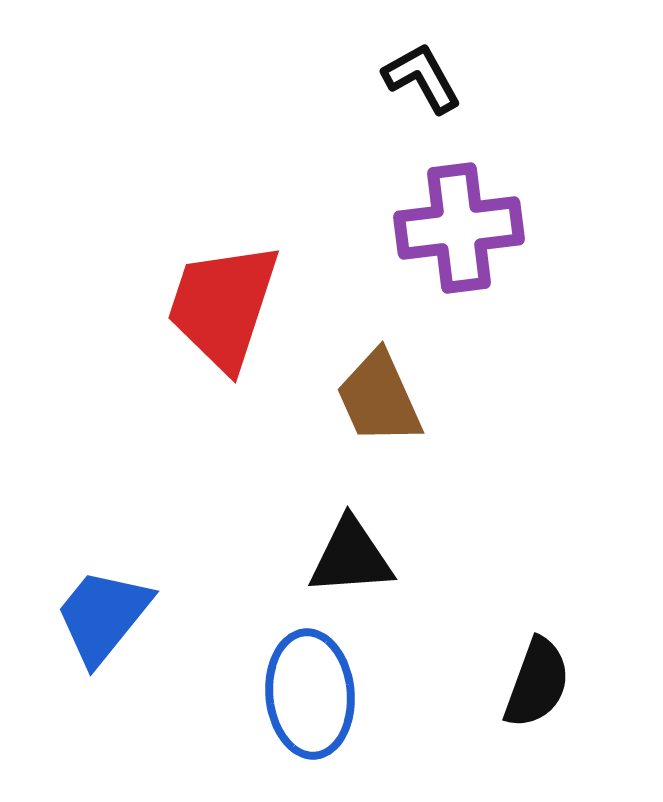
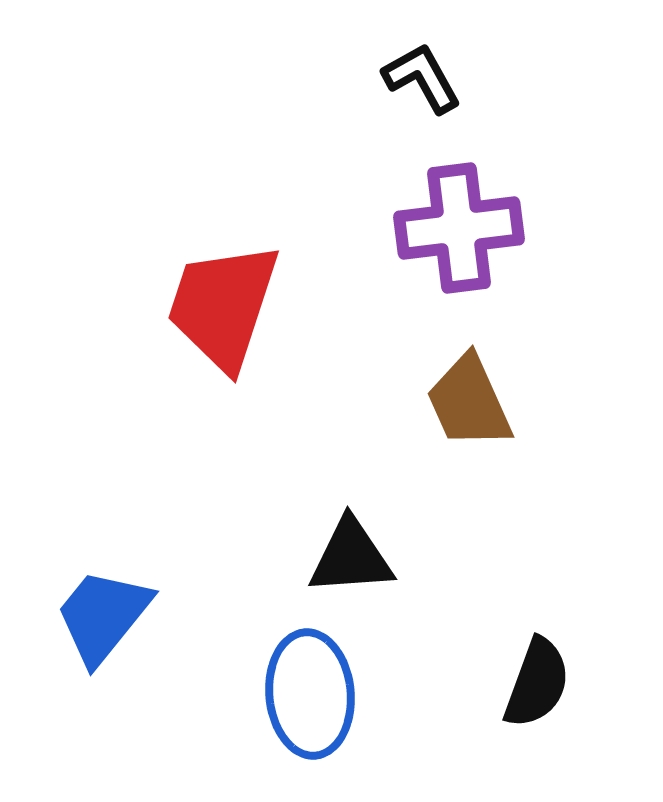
brown trapezoid: moved 90 px right, 4 px down
